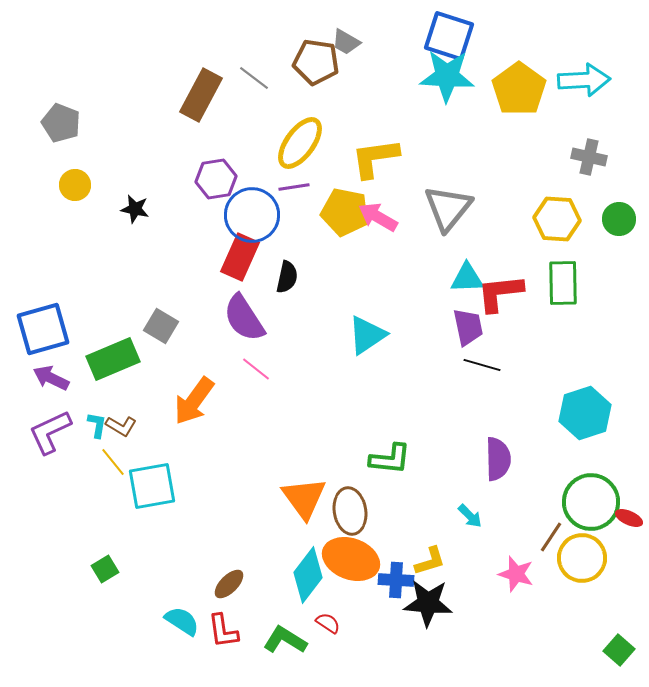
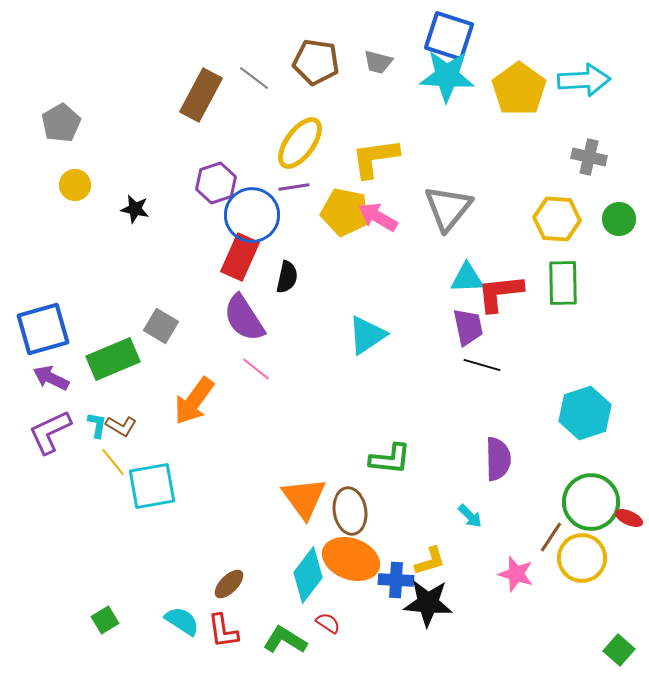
gray trapezoid at (346, 42): moved 32 px right, 20 px down; rotated 16 degrees counterclockwise
gray pentagon at (61, 123): rotated 21 degrees clockwise
purple hexagon at (216, 179): moved 4 px down; rotated 9 degrees counterclockwise
green square at (105, 569): moved 51 px down
